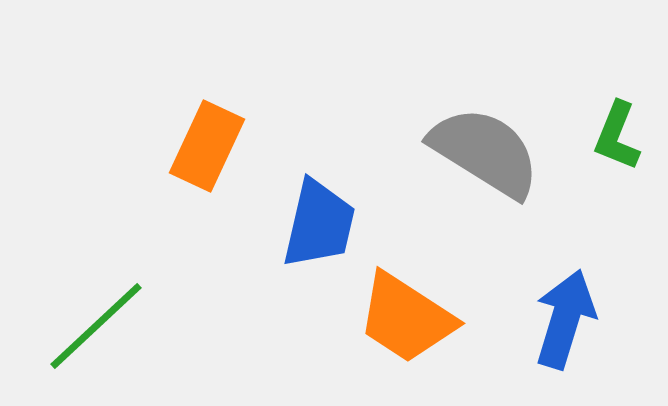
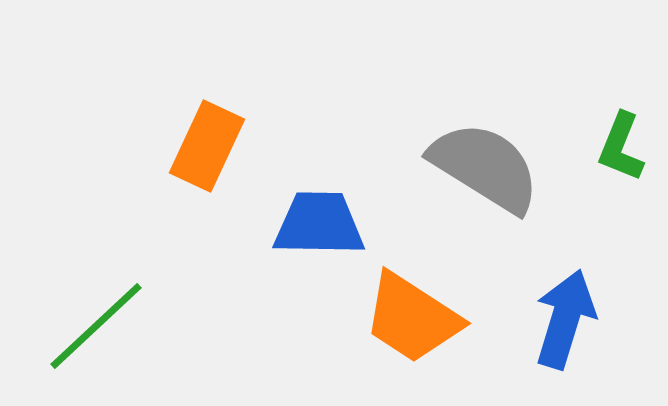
green L-shape: moved 4 px right, 11 px down
gray semicircle: moved 15 px down
blue trapezoid: rotated 102 degrees counterclockwise
orange trapezoid: moved 6 px right
